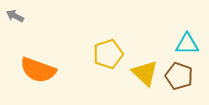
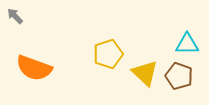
gray arrow: rotated 18 degrees clockwise
orange semicircle: moved 4 px left, 2 px up
